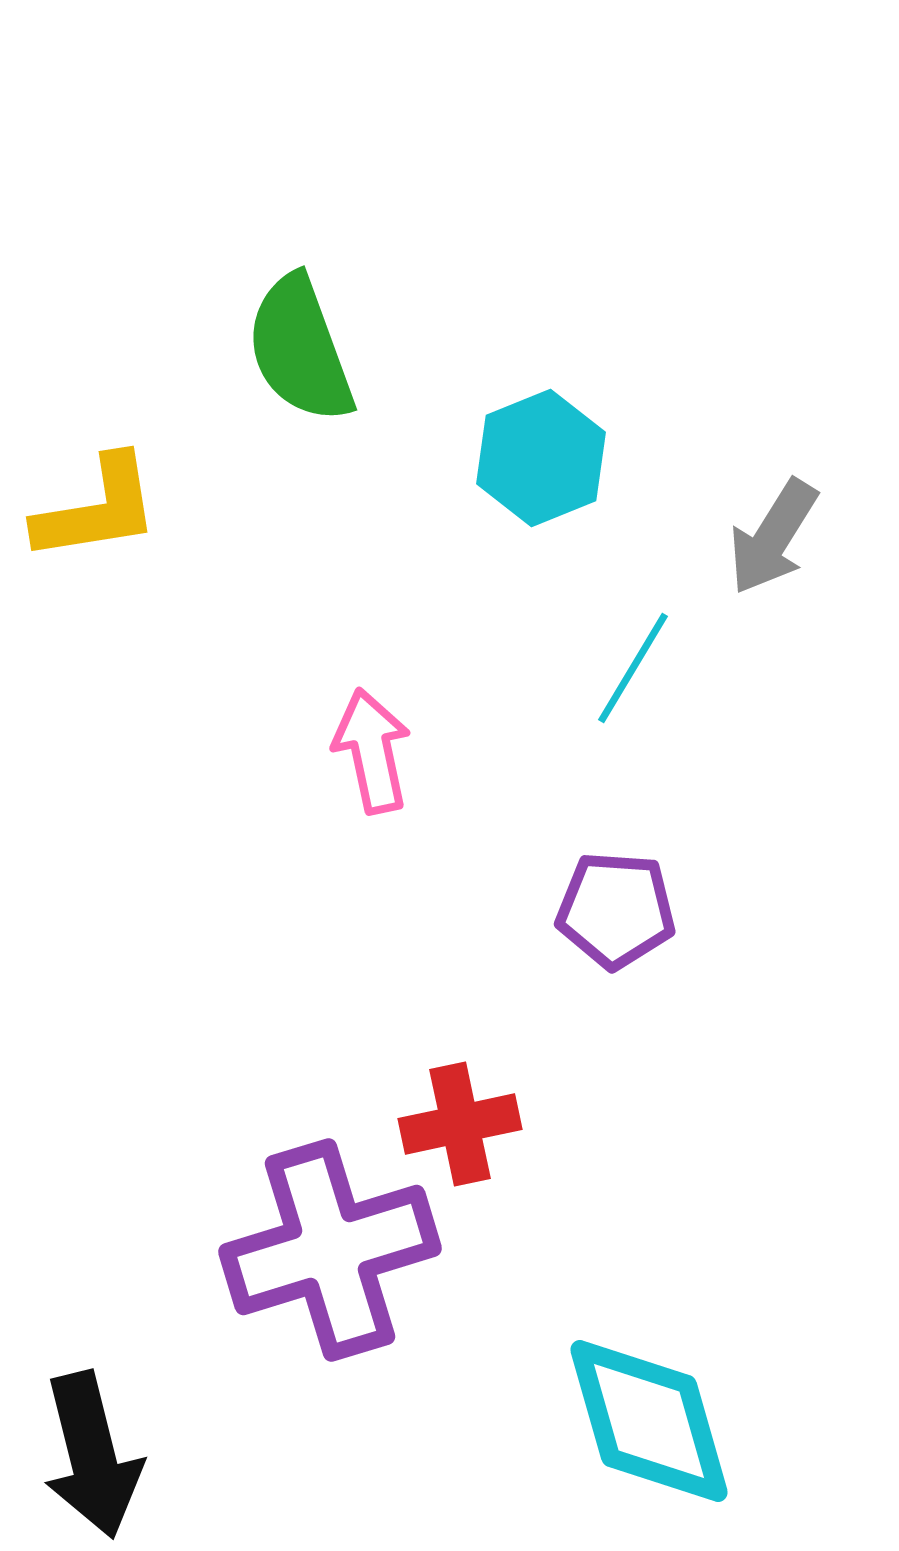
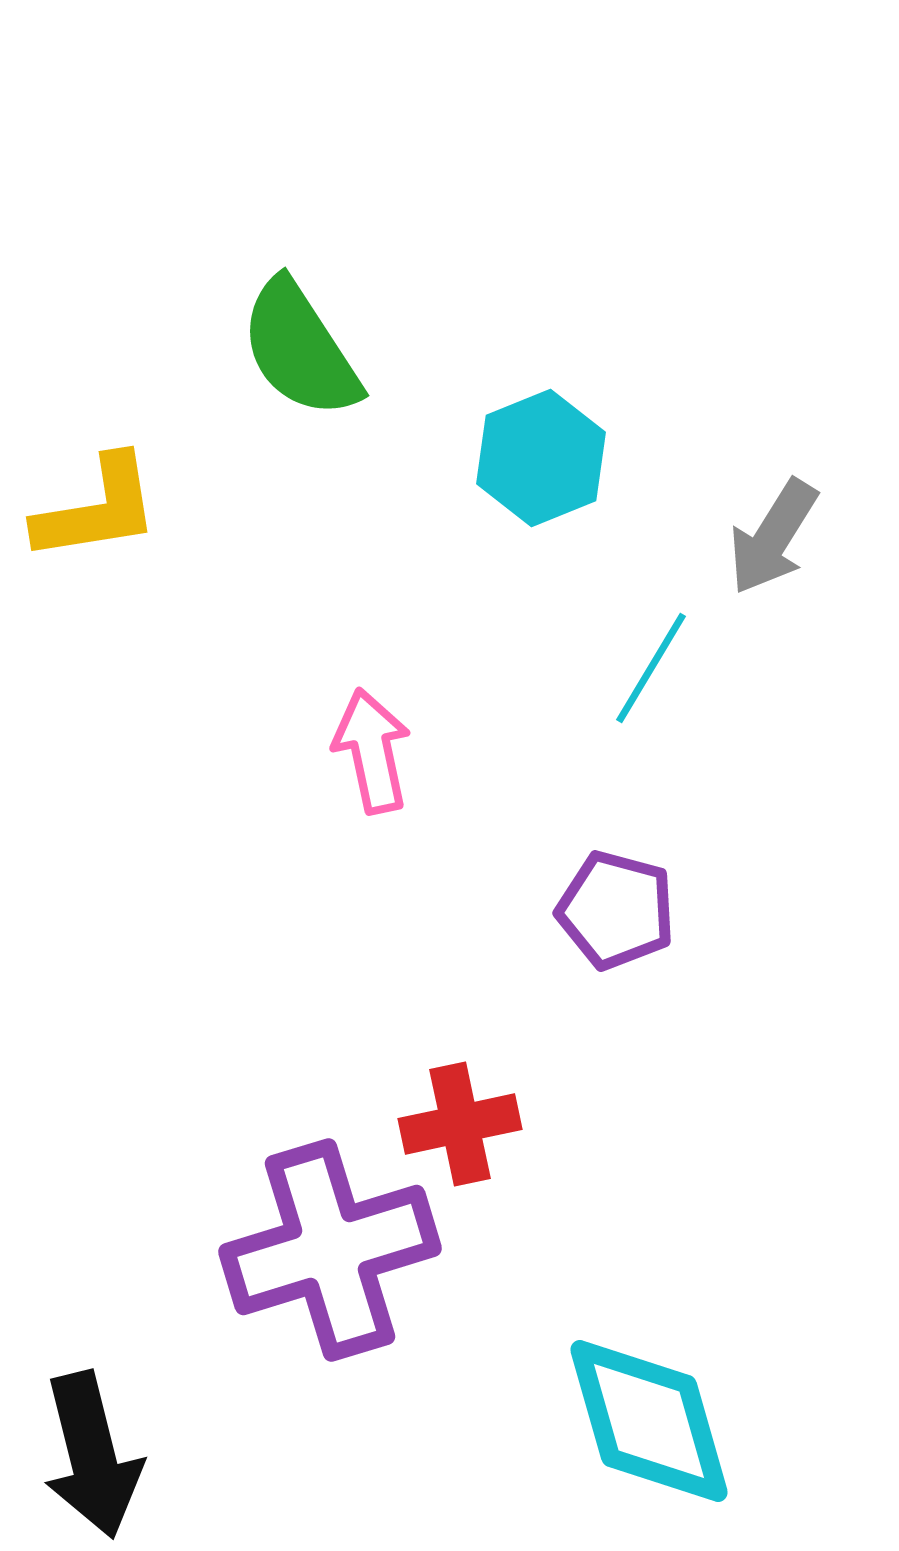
green semicircle: rotated 13 degrees counterclockwise
cyan line: moved 18 px right
purple pentagon: rotated 11 degrees clockwise
